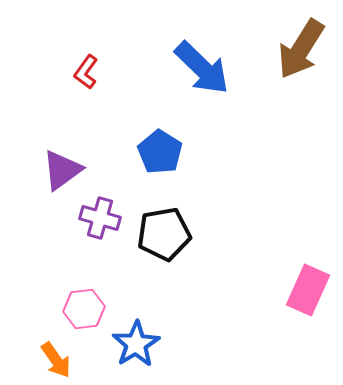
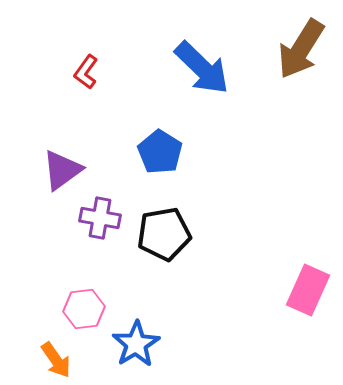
purple cross: rotated 6 degrees counterclockwise
